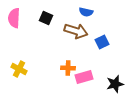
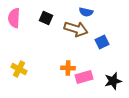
brown arrow: moved 2 px up
black star: moved 2 px left, 3 px up
